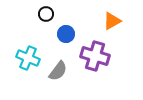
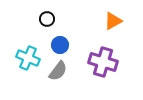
black circle: moved 1 px right, 5 px down
orange triangle: moved 1 px right
blue circle: moved 6 px left, 11 px down
purple cross: moved 8 px right, 6 px down
